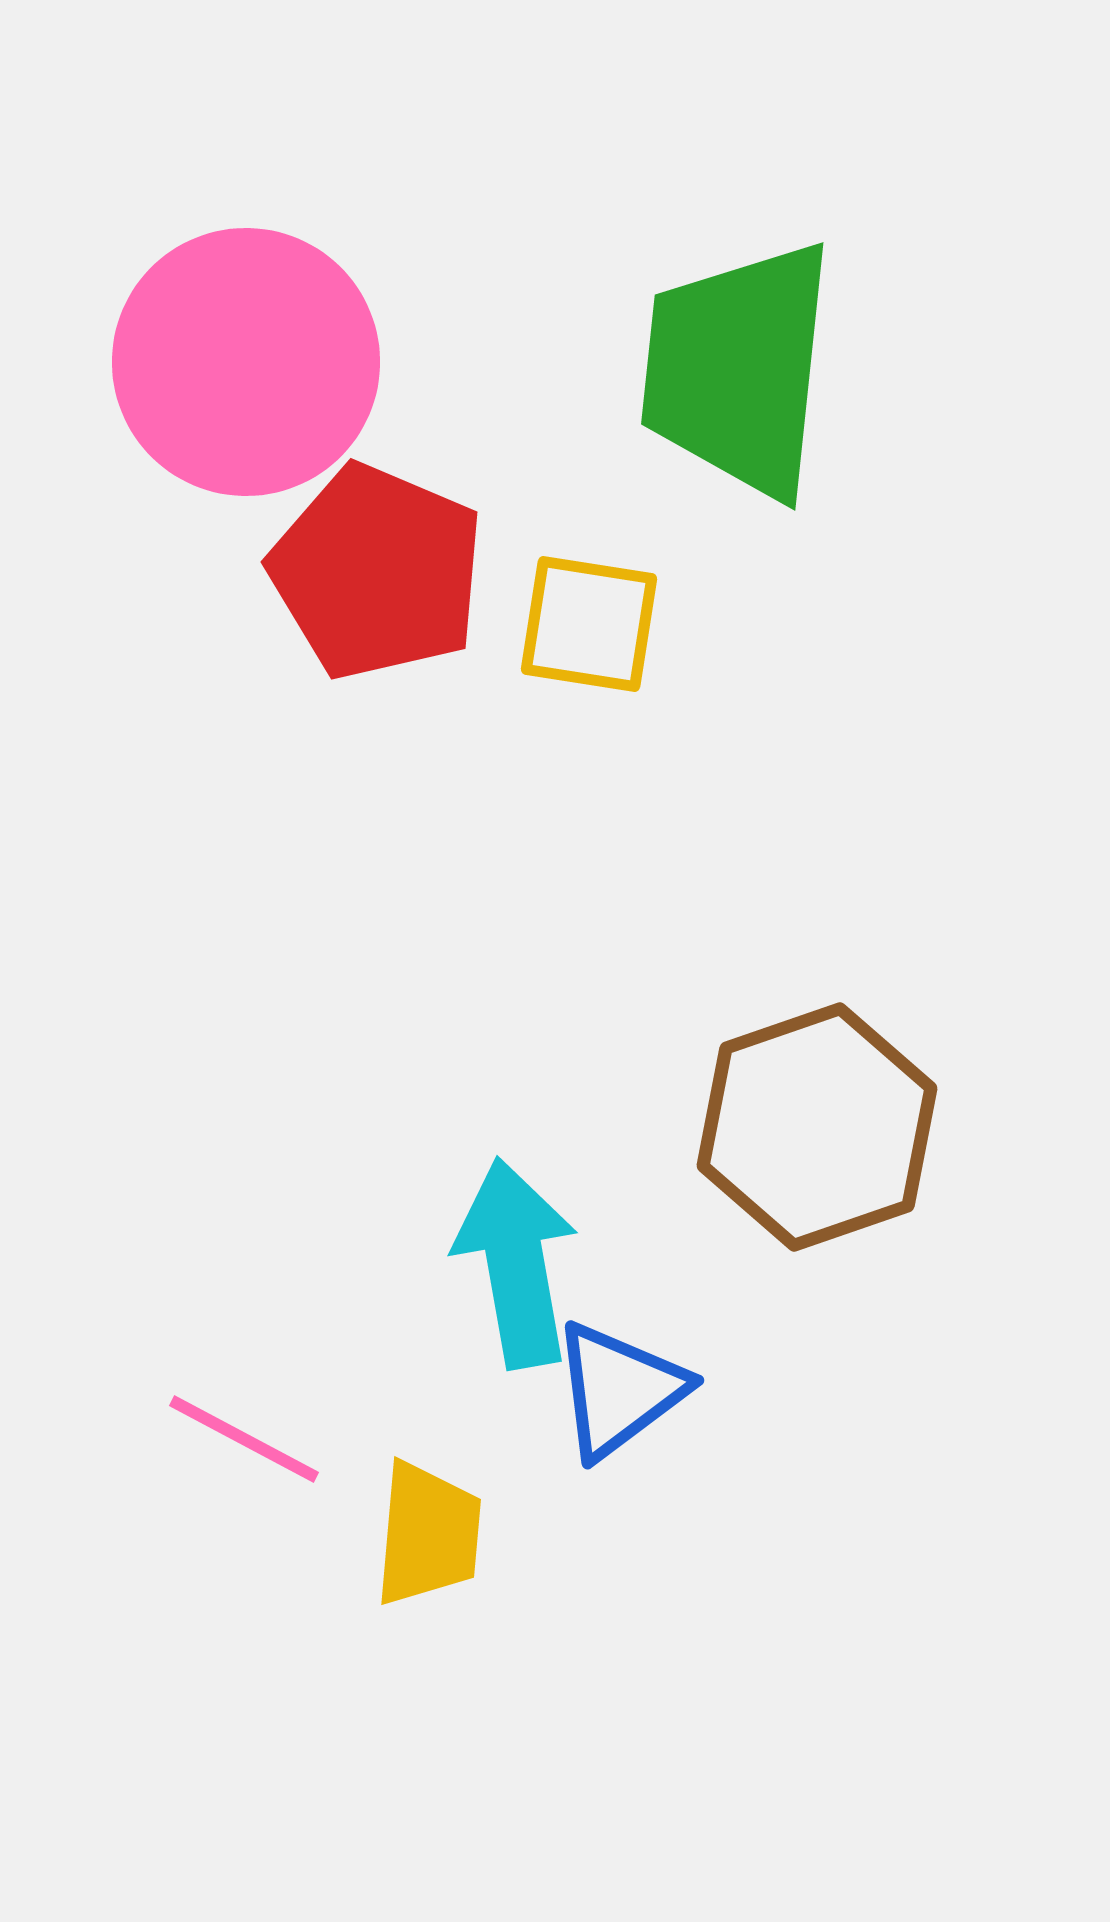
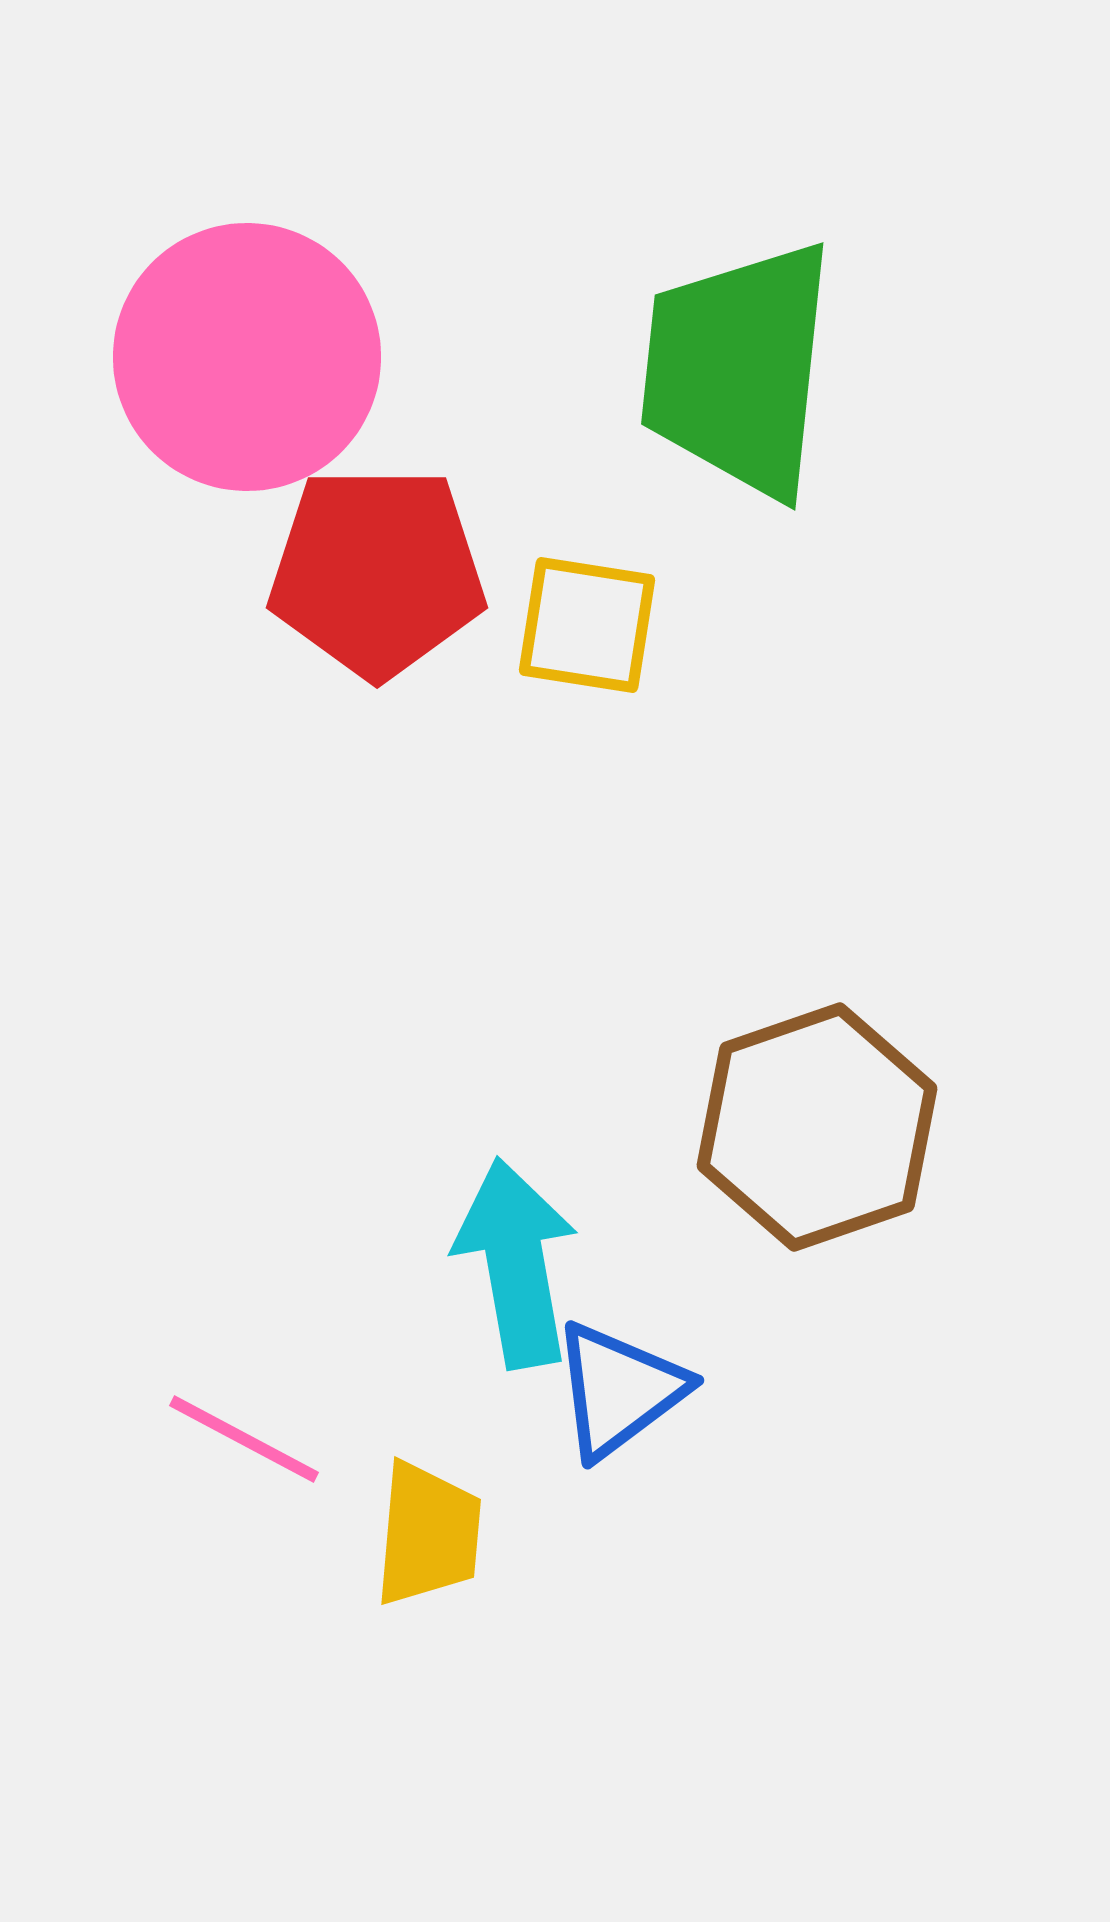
pink circle: moved 1 px right, 5 px up
red pentagon: rotated 23 degrees counterclockwise
yellow square: moved 2 px left, 1 px down
